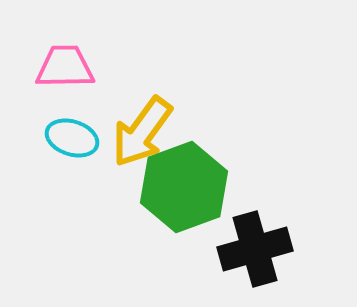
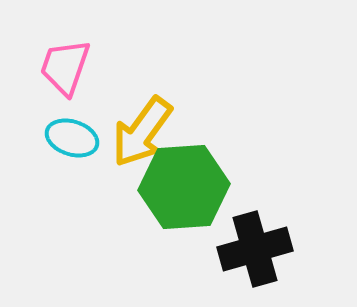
pink trapezoid: rotated 70 degrees counterclockwise
green hexagon: rotated 16 degrees clockwise
